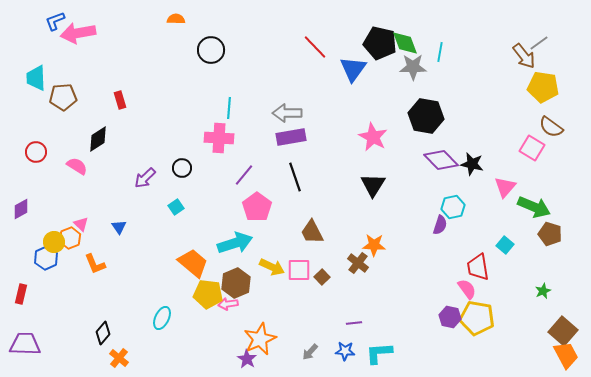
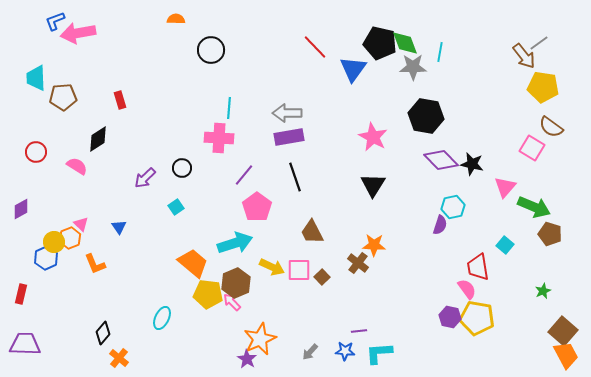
purple rectangle at (291, 137): moved 2 px left
pink arrow at (228, 304): moved 4 px right, 2 px up; rotated 54 degrees clockwise
purple line at (354, 323): moved 5 px right, 8 px down
